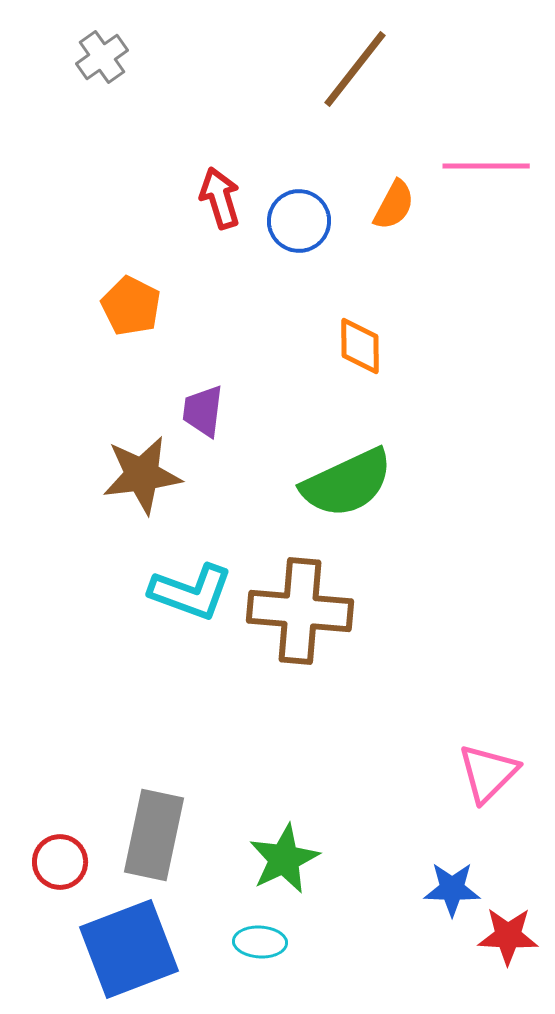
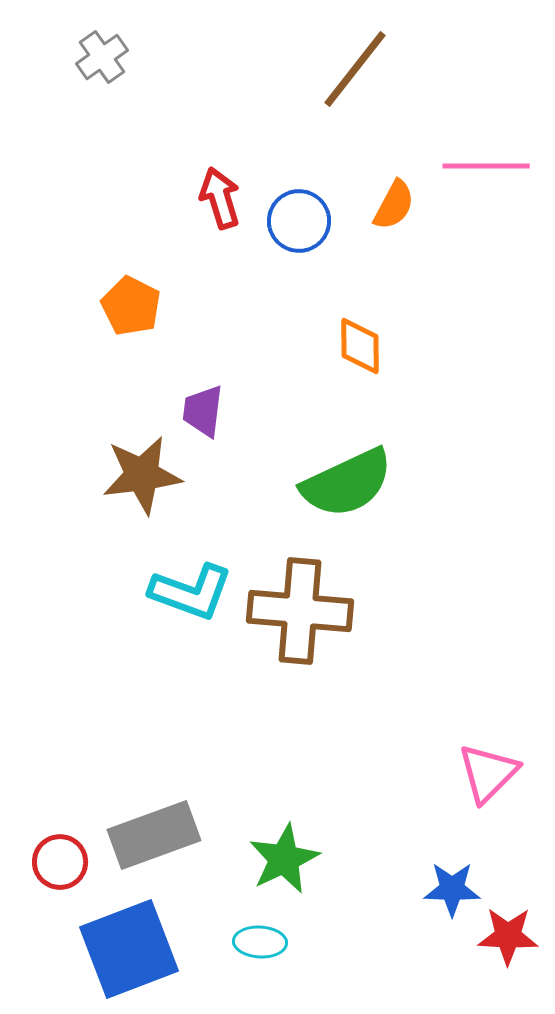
gray rectangle: rotated 58 degrees clockwise
